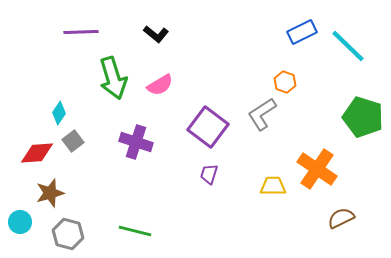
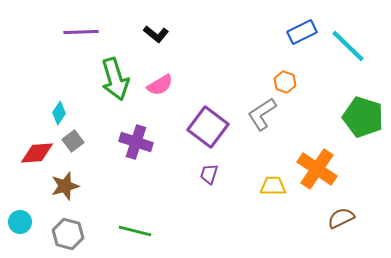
green arrow: moved 2 px right, 1 px down
brown star: moved 15 px right, 7 px up
